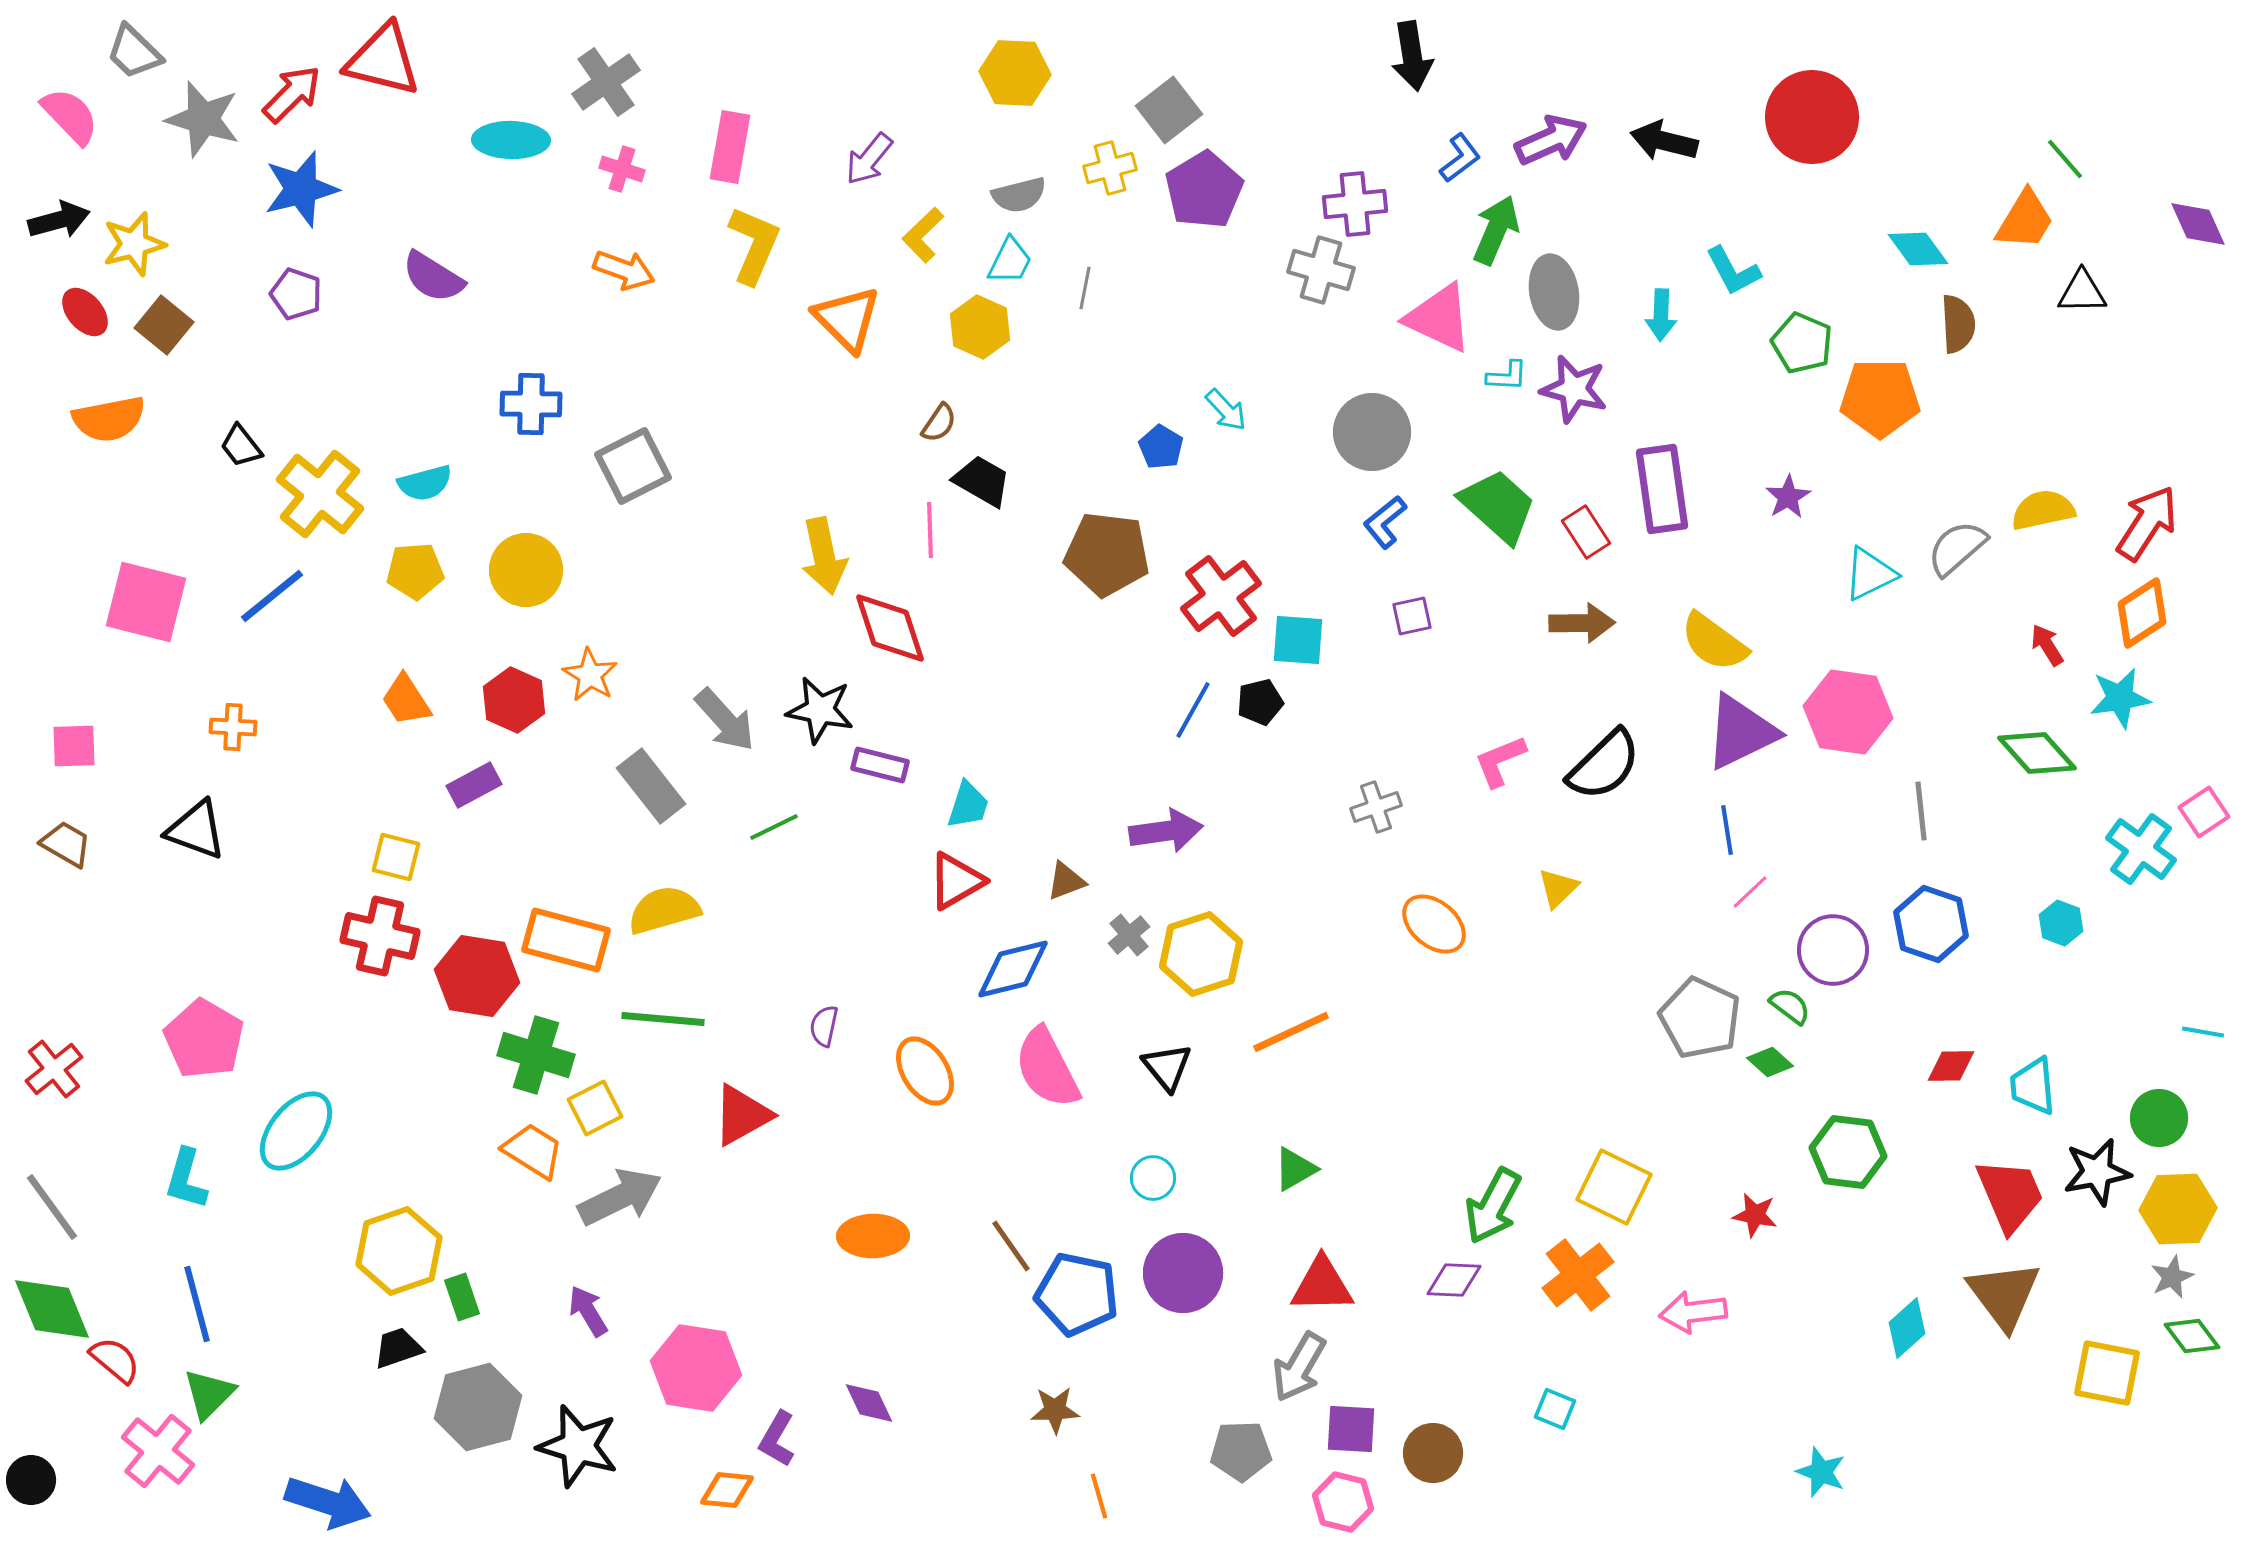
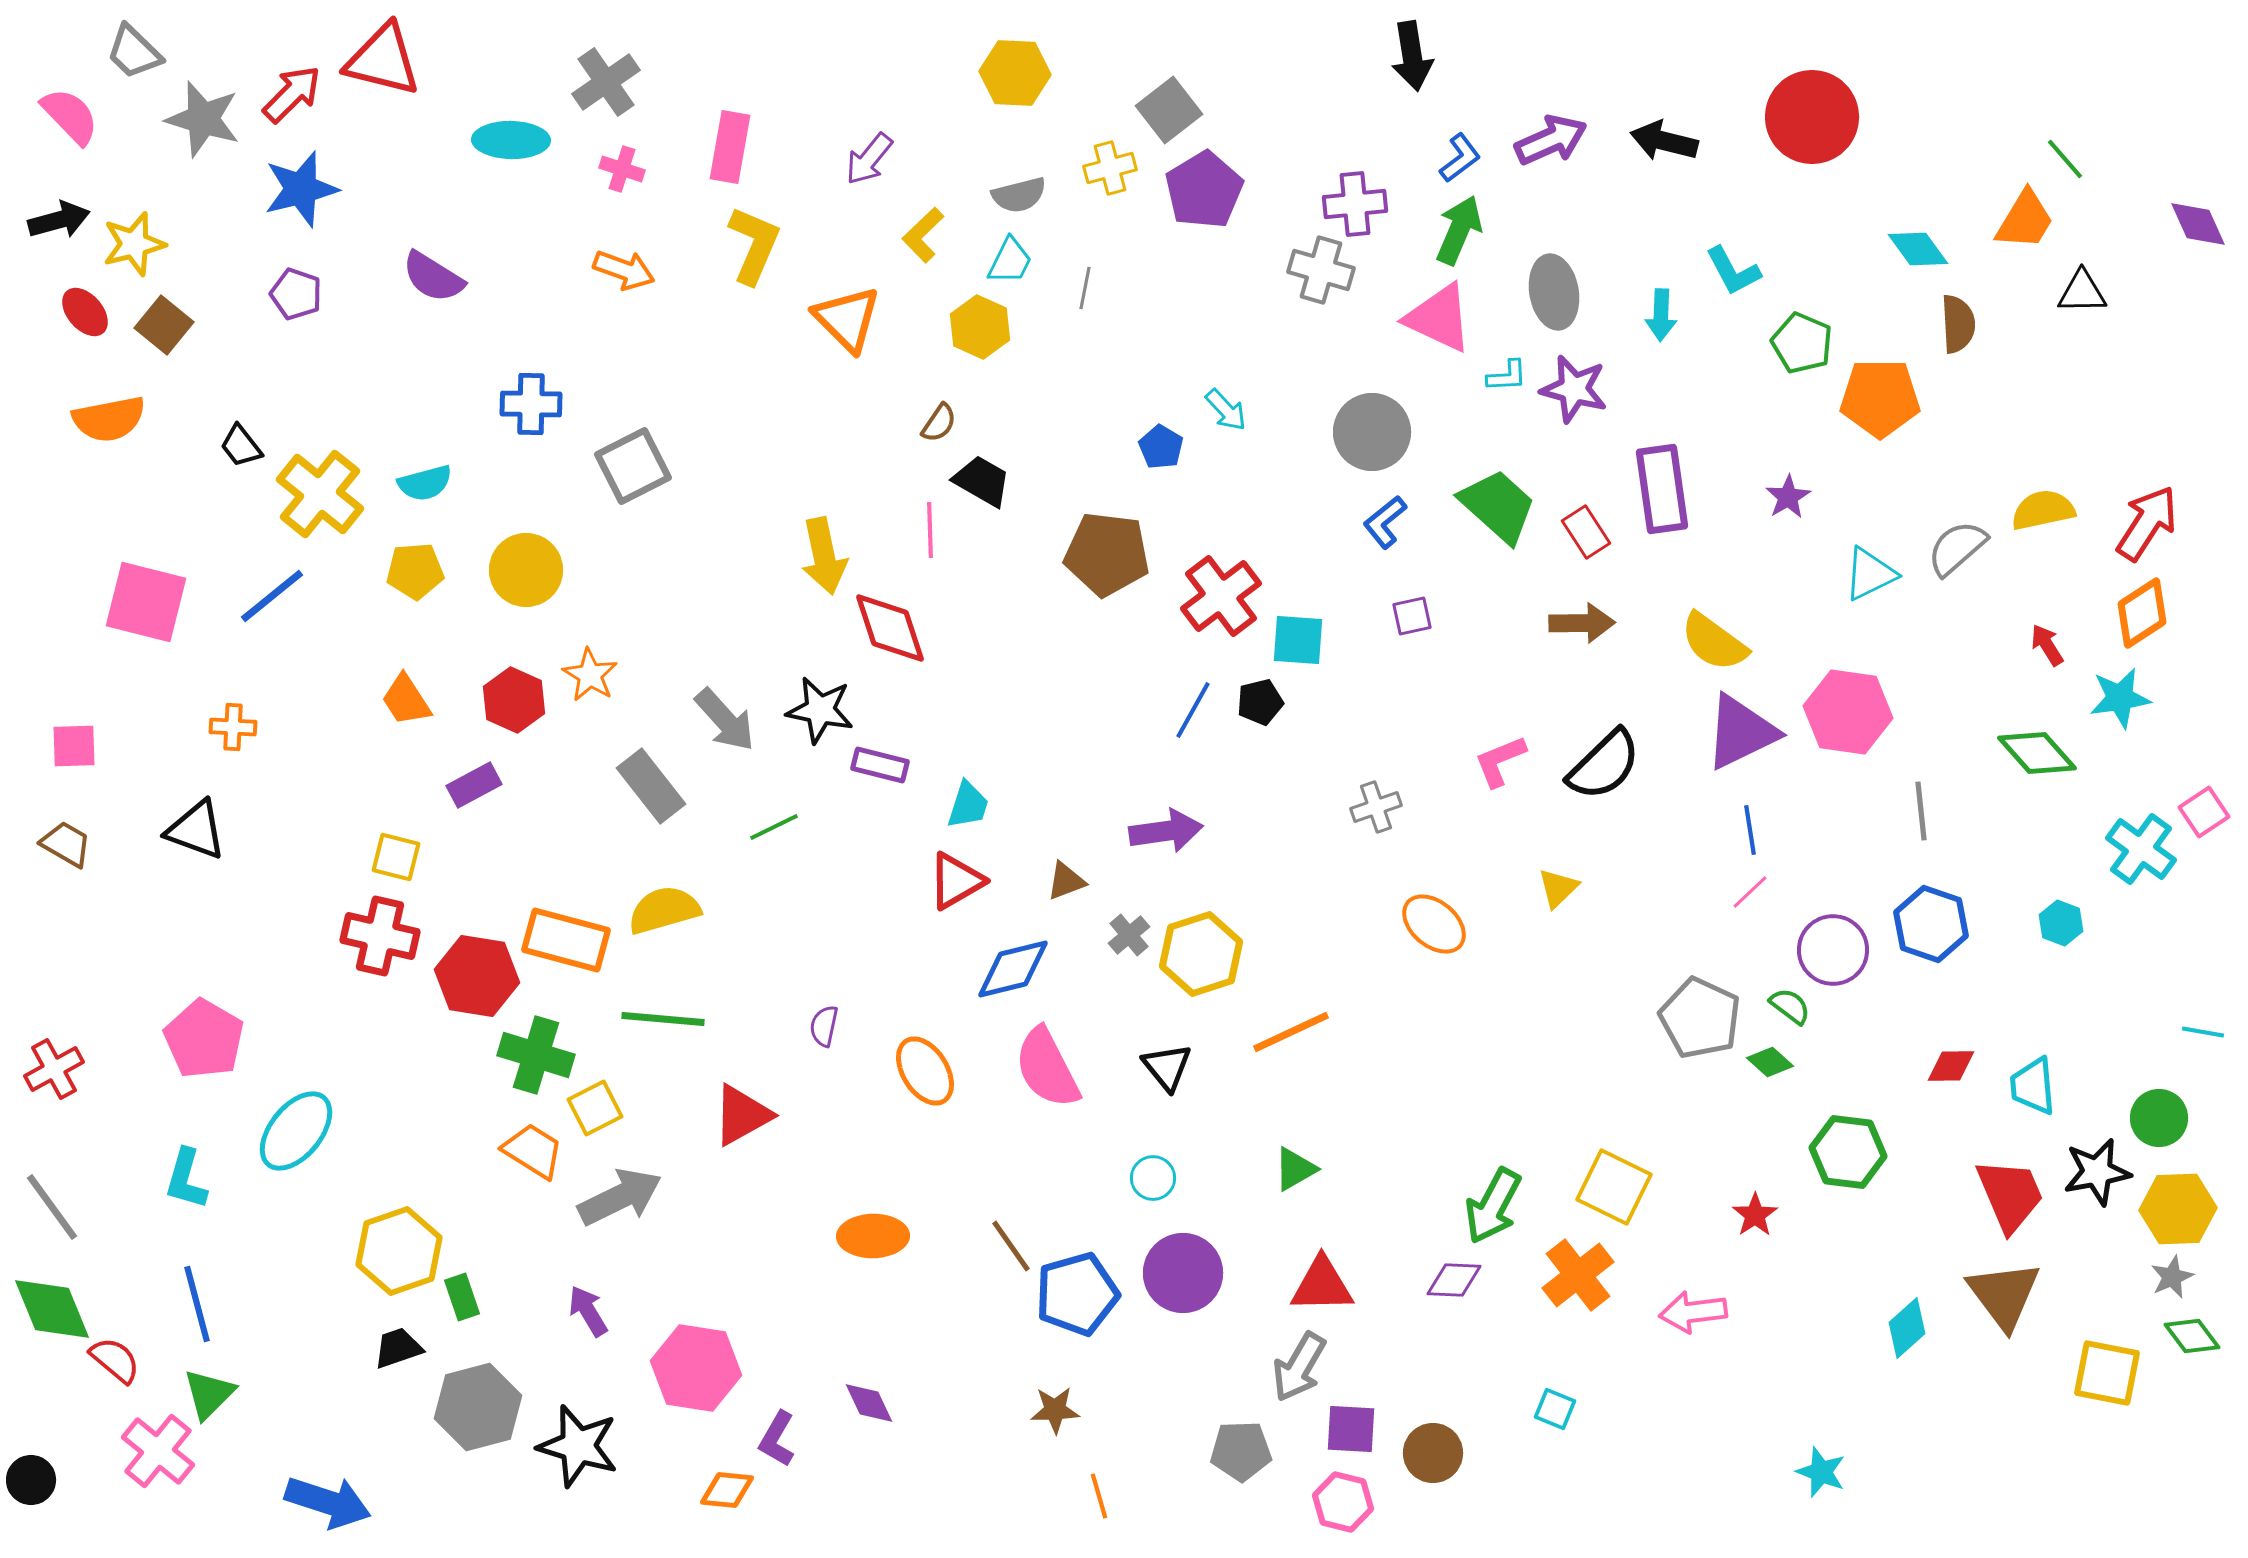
green arrow at (1496, 230): moved 37 px left
cyan L-shape at (1507, 376): rotated 6 degrees counterclockwise
blue line at (1727, 830): moved 23 px right
red cross at (54, 1069): rotated 10 degrees clockwise
red star at (1755, 1215): rotated 27 degrees clockwise
blue pentagon at (1077, 1294): rotated 28 degrees counterclockwise
